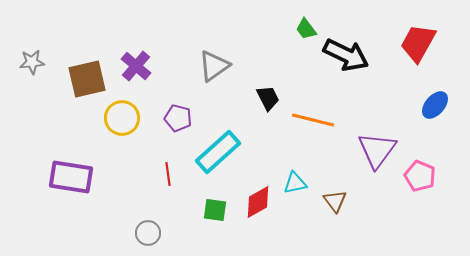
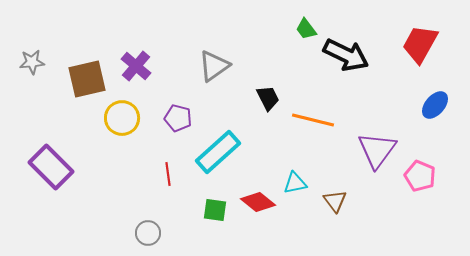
red trapezoid: moved 2 px right, 1 px down
purple rectangle: moved 20 px left, 10 px up; rotated 36 degrees clockwise
red diamond: rotated 68 degrees clockwise
